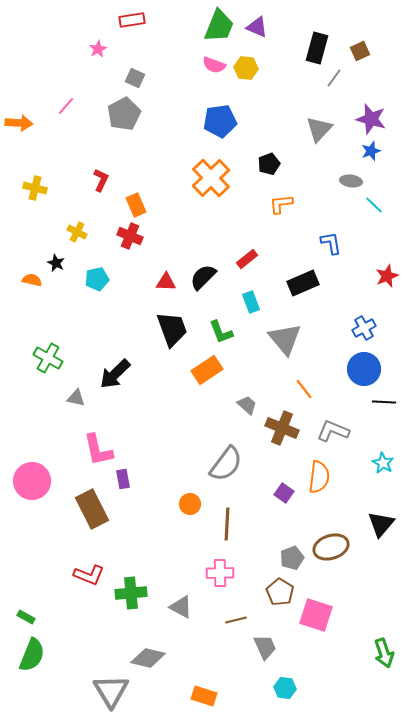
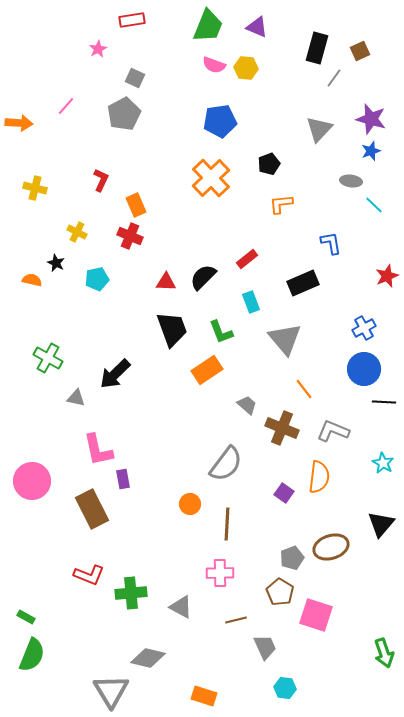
green trapezoid at (219, 26): moved 11 px left
